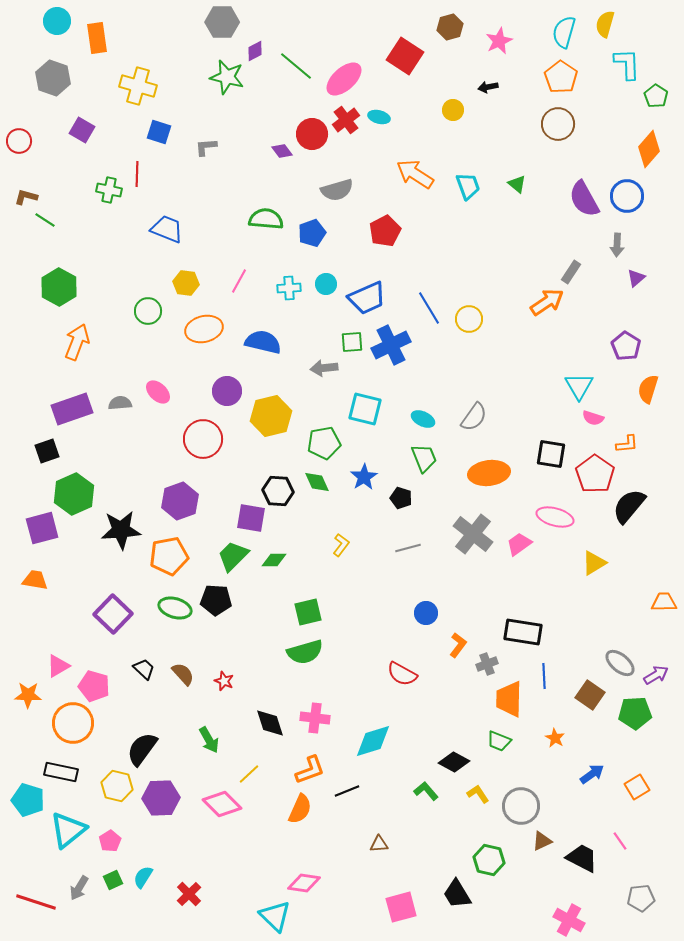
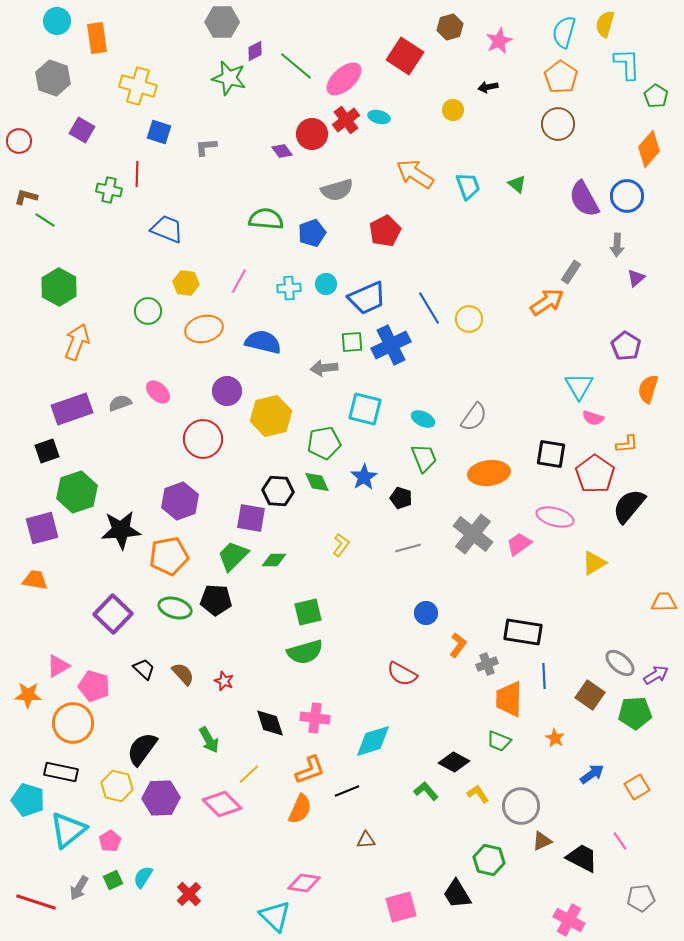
green star at (227, 77): moved 2 px right, 1 px down
gray semicircle at (120, 403): rotated 15 degrees counterclockwise
green hexagon at (74, 494): moved 3 px right, 2 px up; rotated 6 degrees clockwise
brown triangle at (379, 844): moved 13 px left, 4 px up
